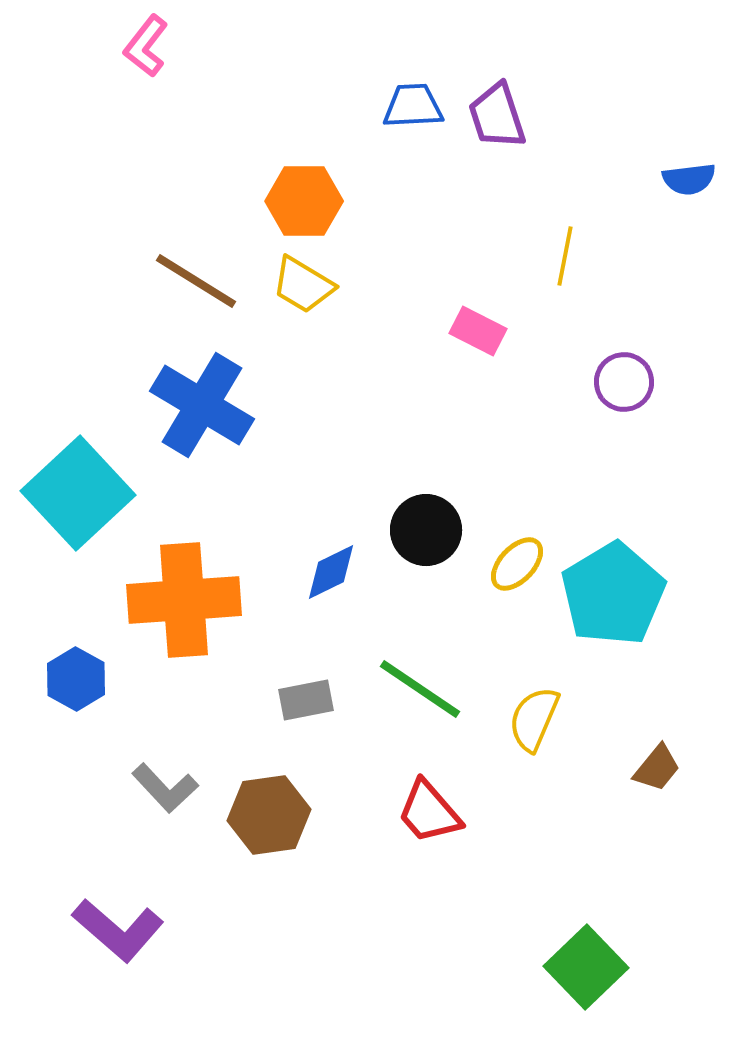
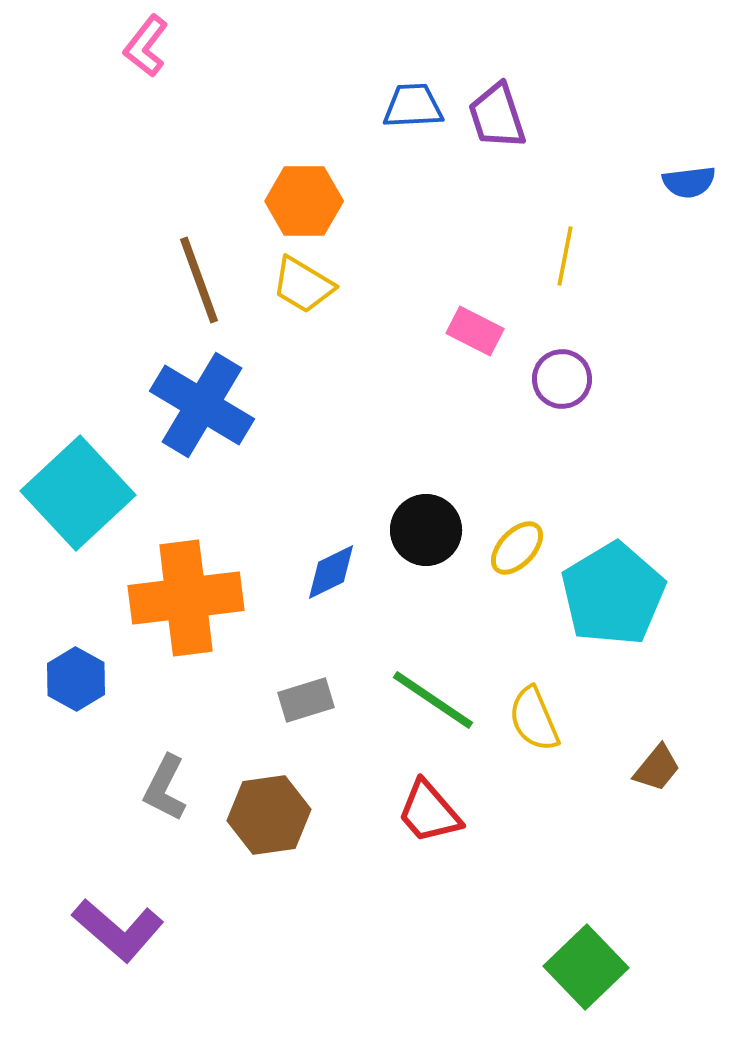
blue semicircle: moved 3 px down
brown line: moved 3 px right, 1 px up; rotated 38 degrees clockwise
pink rectangle: moved 3 px left
purple circle: moved 62 px left, 3 px up
yellow ellipse: moved 16 px up
orange cross: moved 2 px right, 2 px up; rotated 3 degrees counterclockwise
green line: moved 13 px right, 11 px down
gray rectangle: rotated 6 degrees counterclockwise
yellow semicircle: rotated 46 degrees counterclockwise
gray L-shape: rotated 70 degrees clockwise
